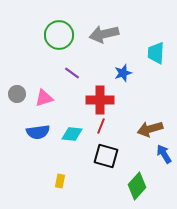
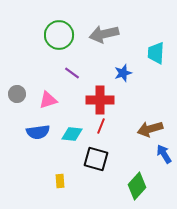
pink triangle: moved 4 px right, 2 px down
black square: moved 10 px left, 3 px down
yellow rectangle: rotated 16 degrees counterclockwise
